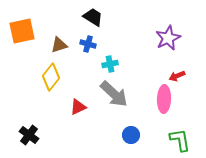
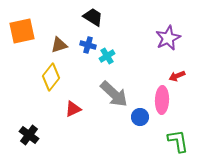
blue cross: moved 1 px down
cyan cross: moved 3 px left, 8 px up; rotated 21 degrees counterclockwise
pink ellipse: moved 2 px left, 1 px down
red triangle: moved 5 px left, 2 px down
blue circle: moved 9 px right, 18 px up
green L-shape: moved 2 px left, 1 px down
